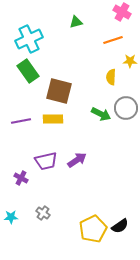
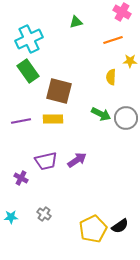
gray circle: moved 10 px down
gray cross: moved 1 px right, 1 px down
